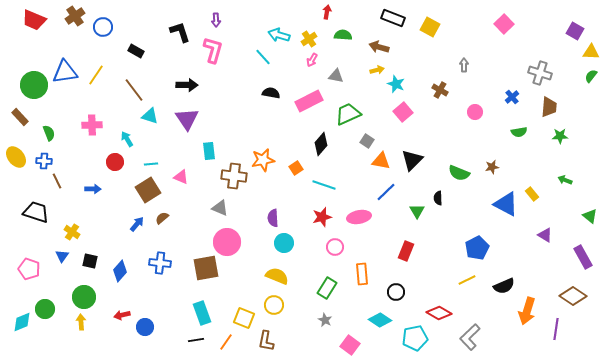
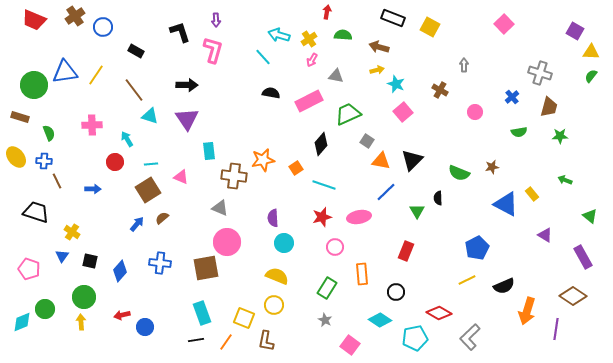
brown trapezoid at (549, 107): rotated 10 degrees clockwise
brown rectangle at (20, 117): rotated 30 degrees counterclockwise
